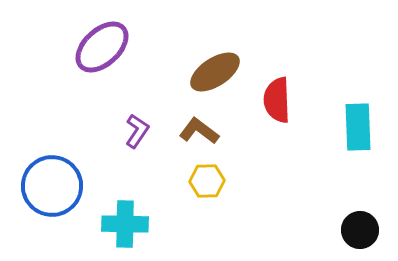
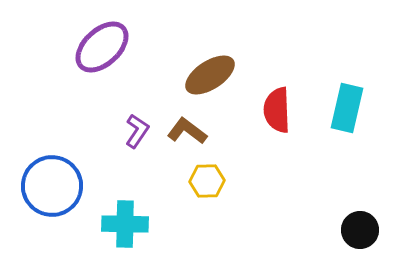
brown ellipse: moved 5 px left, 3 px down
red semicircle: moved 10 px down
cyan rectangle: moved 11 px left, 19 px up; rotated 15 degrees clockwise
brown L-shape: moved 12 px left
